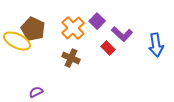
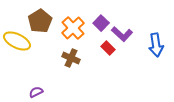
purple square: moved 4 px right, 2 px down
brown pentagon: moved 7 px right, 8 px up; rotated 15 degrees clockwise
